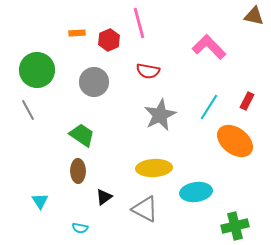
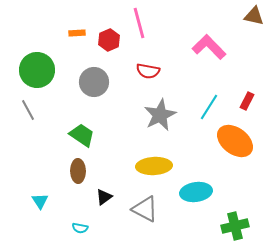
yellow ellipse: moved 2 px up
